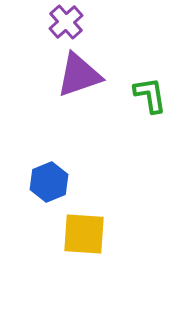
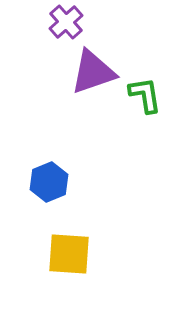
purple triangle: moved 14 px right, 3 px up
green L-shape: moved 5 px left
yellow square: moved 15 px left, 20 px down
